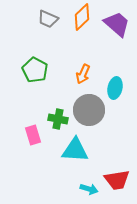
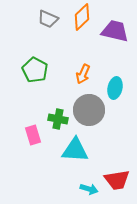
purple trapezoid: moved 2 px left, 7 px down; rotated 28 degrees counterclockwise
